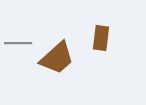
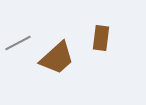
gray line: rotated 28 degrees counterclockwise
